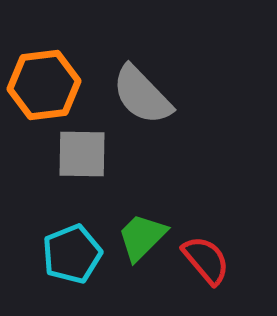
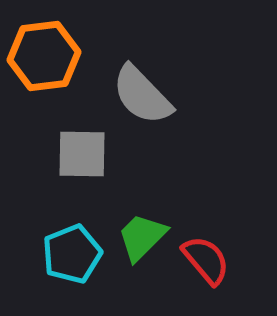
orange hexagon: moved 29 px up
